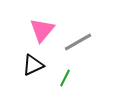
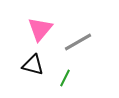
pink triangle: moved 2 px left, 1 px up
black triangle: rotated 40 degrees clockwise
